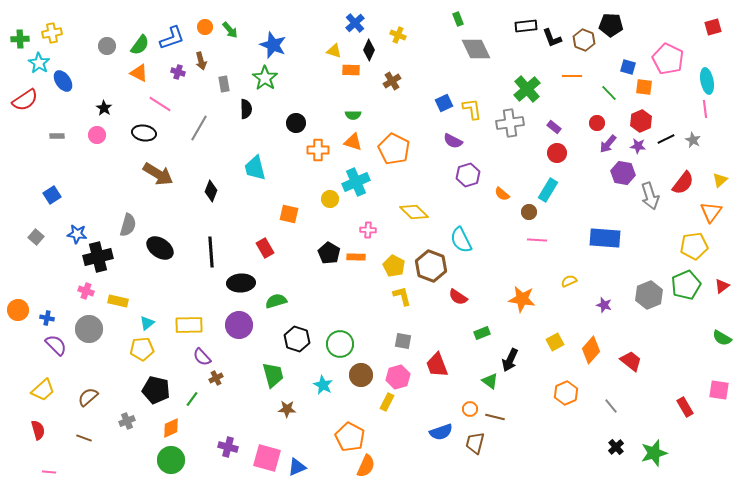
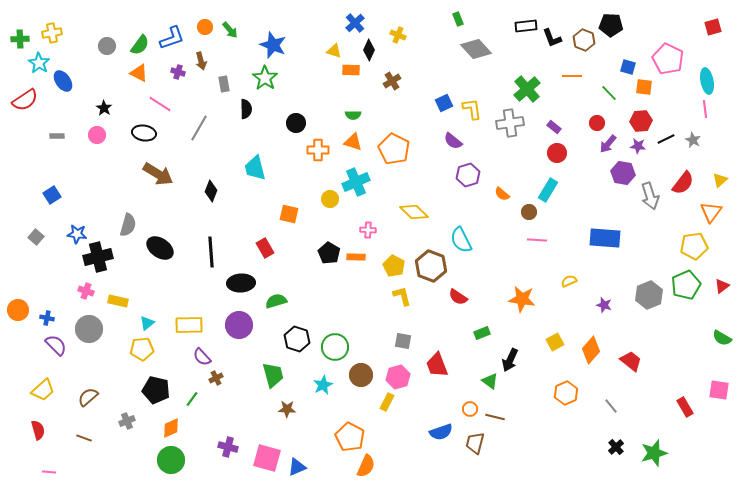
gray diamond at (476, 49): rotated 16 degrees counterclockwise
red hexagon at (641, 121): rotated 20 degrees clockwise
purple semicircle at (453, 141): rotated 12 degrees clockwise
green circle at (340, 344): moved 5 px left, 3 px down
cyan star at (323, 385): rotated 18 degrees clockwise
